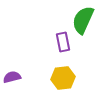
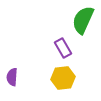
purple rectangle: moved 6 px down; rotated 18 degrees counterclockwise
purple semicircle: rotated 72 degrees counterclockwise
